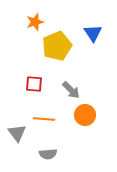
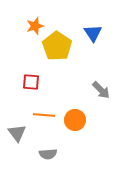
orange star: moved 4 px down
yellow pentagon: rotated 16 degrees counterclockwise
red square: moved 3 px left, 2 px up
gray arrow: moved 30 px right
orange circle: moved 10 px left, 5 px down
orange line: moved 4 px up
